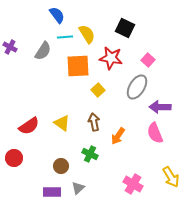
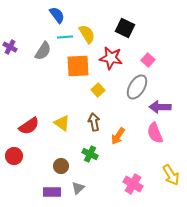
red circle: moved 2 px up
yellow arrow: moved 2 px up
